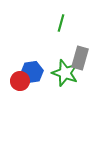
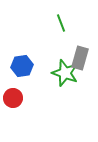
green line: rotated 36 degrees counterclockwise
blue hexagon: moved 10 px left, 6 px up
red circle: moved 7 px left, 17 px down
